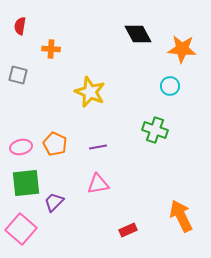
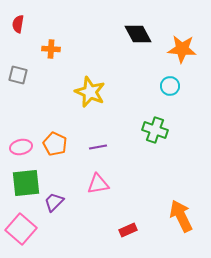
red semicircle: moved 2 px left, 2 px up
